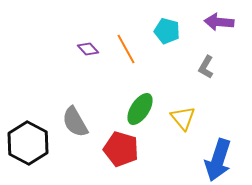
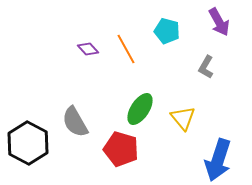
purple arrow: rotated 124 degrees counterclockwise
